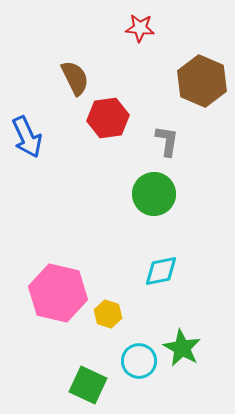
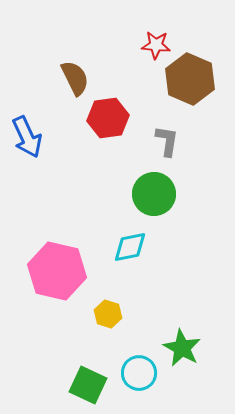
red star: moved 16 px right, 17 px down
brown hexagon: moved 12 px left, 2 px up
cyan diamond: moved 31 px left, 24 px up
pink hexagon: moved 1 px left, 22 px up
cyan circle: moved 12 px down
